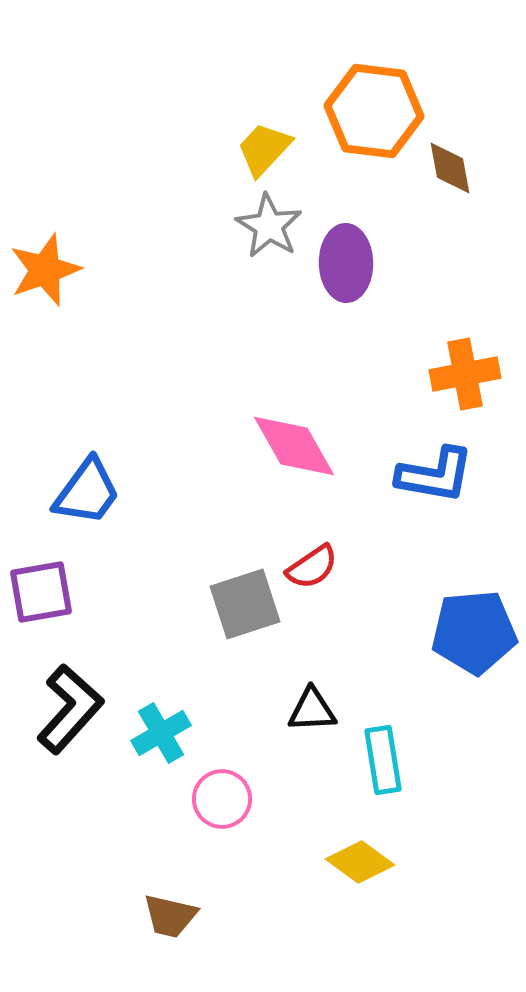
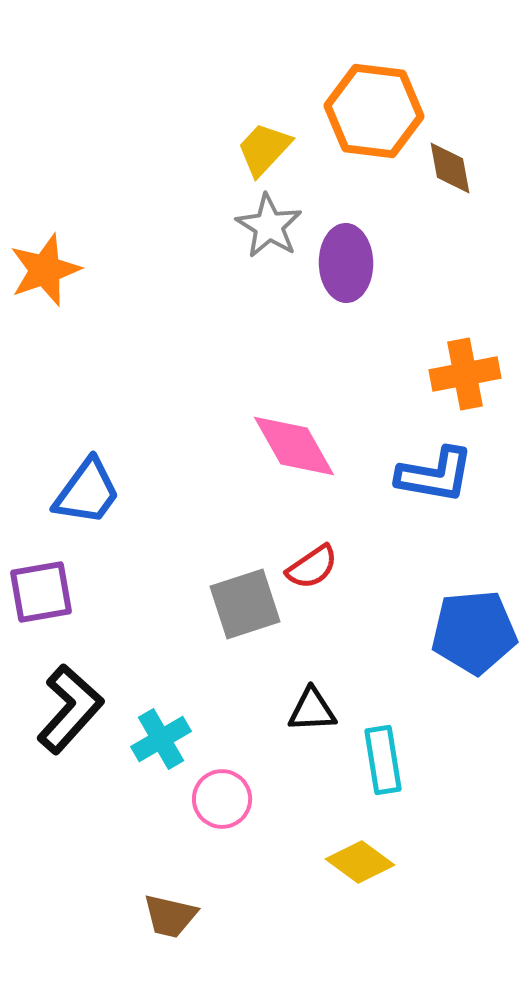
cyan cross: moved 6 px down
